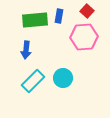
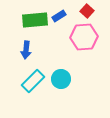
blue rectangle: rotated 48 degrees clockwise
cyan circle: moved 2 px left, 1 px down
